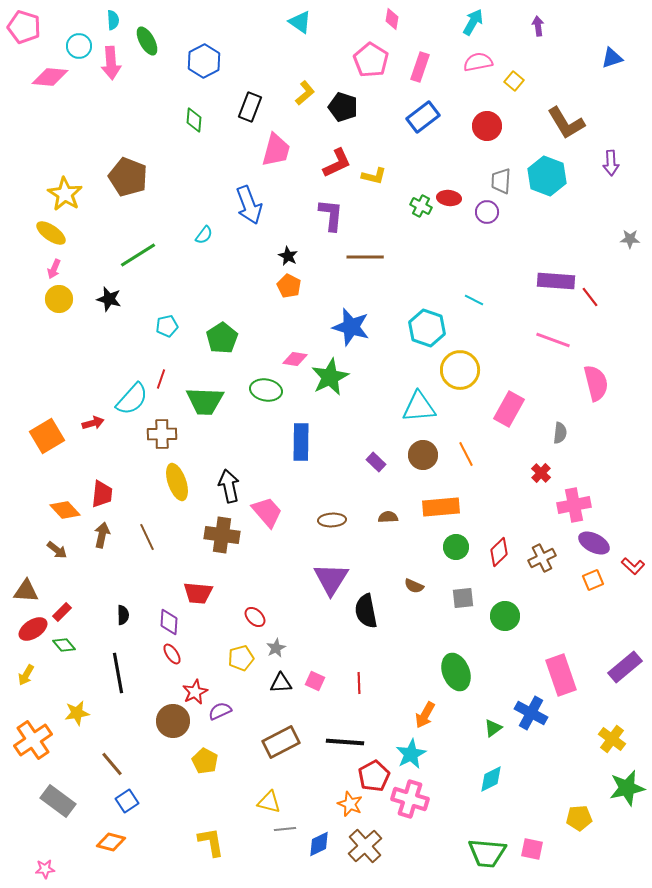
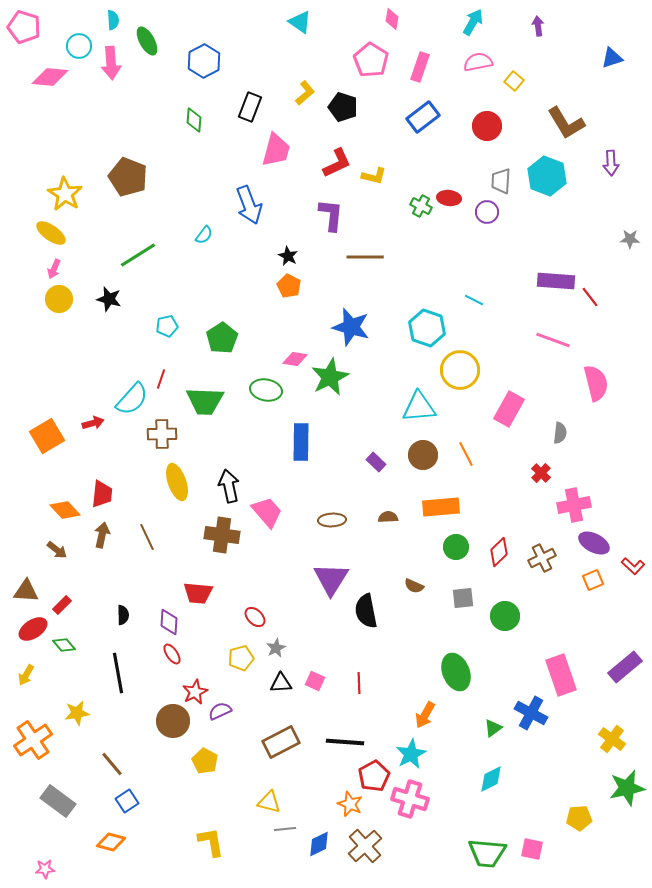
red rectangle at (62, 612): moved 7 px up
